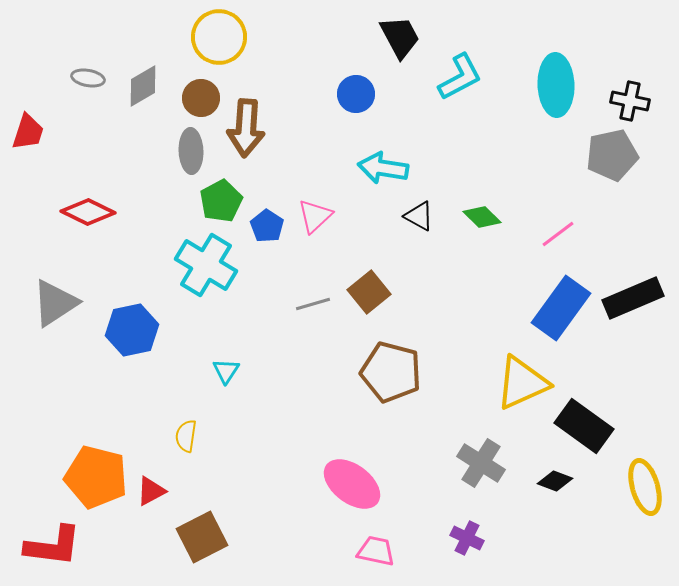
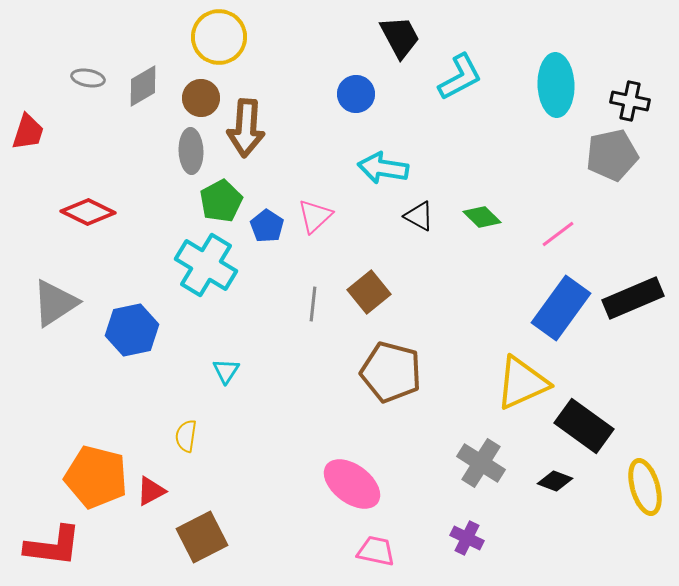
gray line at (313, 304): rotated 68 degrees counterclockwise
